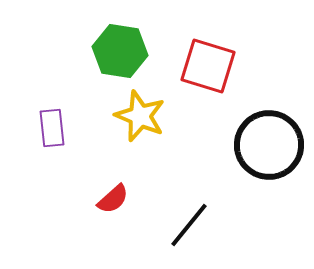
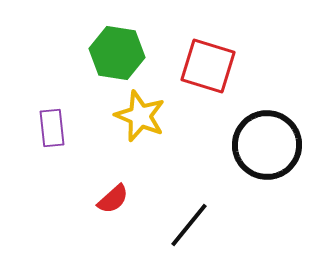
green hexagon: moved 3 px left, 2 px down
black circle: moved 2 px left
